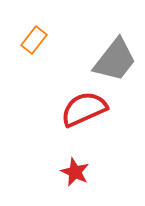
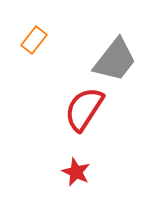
red semicircle: rotated 33 degrees counterclockwise
red star: moved 1 px right
